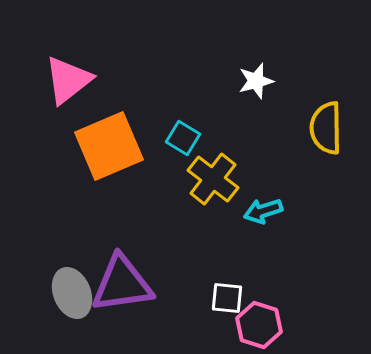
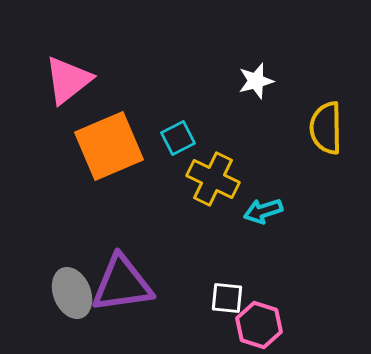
cyan square: moved 5 px left; rotated 32 degrees clockwise
yellow cross: rotated 12 degrees counterclockwise
